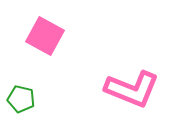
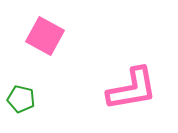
pink L-shape: rotated 32 degrees counterclockwise
